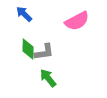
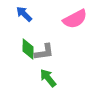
pink semicircle: moved 2 px left, 2 px up
